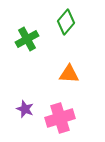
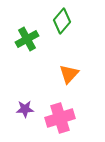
green diamond: moved 4 px left, 1 px up
orange triangle: rotated 50 degrees counterclockwise
purple star: rotated 24 degrees counterclockwise
